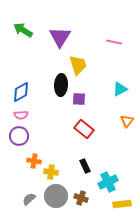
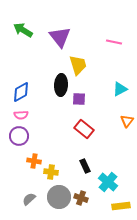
purple triangle: rotated 10 degrees counterclockwise
cyan cross: rotated 24 degrees counterclockwise
gray circle: moved 3 px right, 1 px down
yellow rectangle: moved 1 px left, 2 px down
